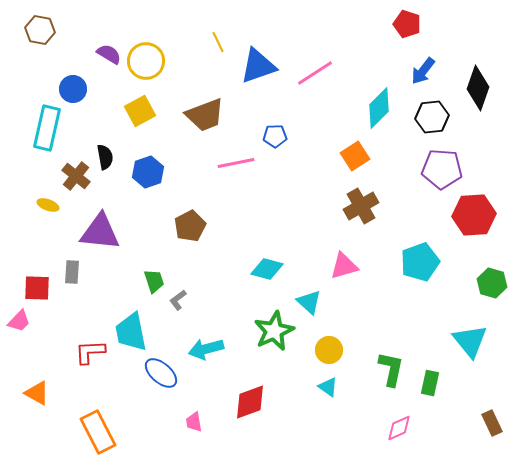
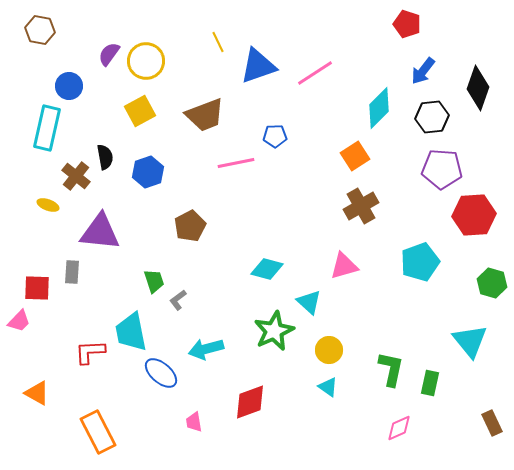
purple semicircle at (109, 54): rotated 85 degrees counterclockwise
blue circle at (73, 89): moved 4 px left, 3 px up
